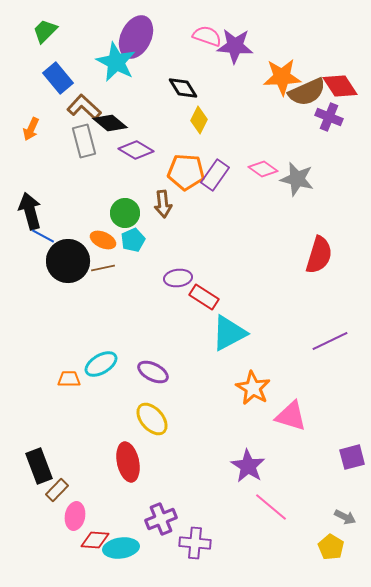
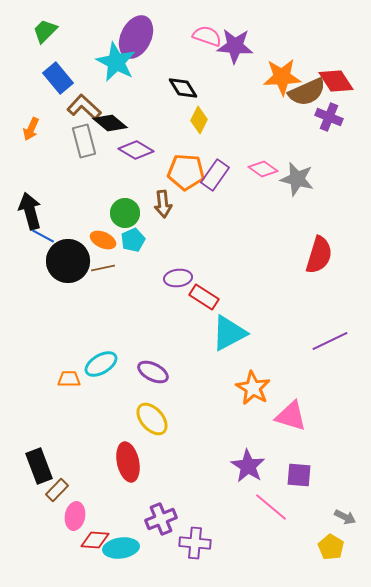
red diamond at (340, 86): moved 4 px left, 5 px up
purple square at (352, 457): moved 53 px left, 18 px down; rotated 20 degrees clockwise
